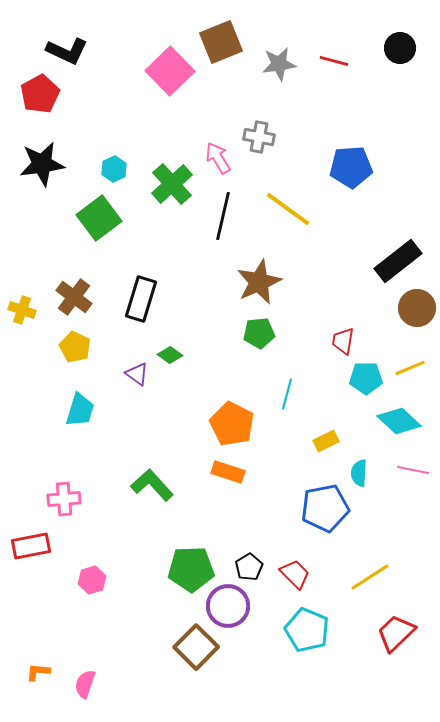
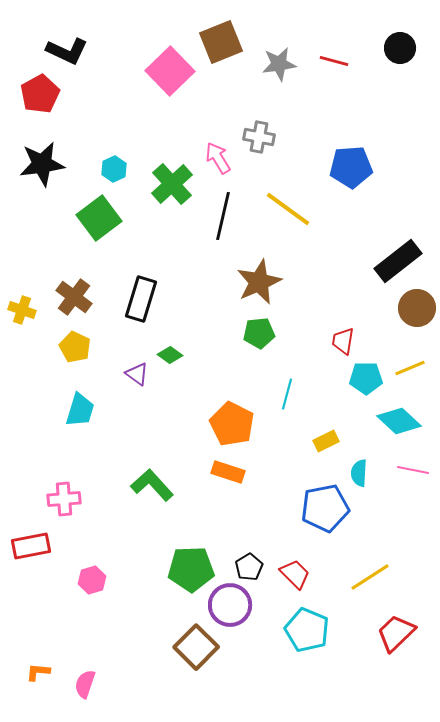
purple circle at (228, 606): moved 2 px right, 1 px up
